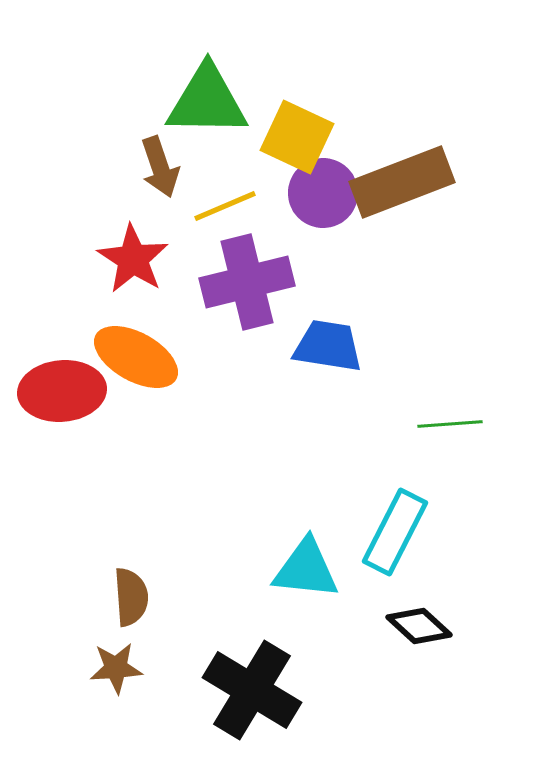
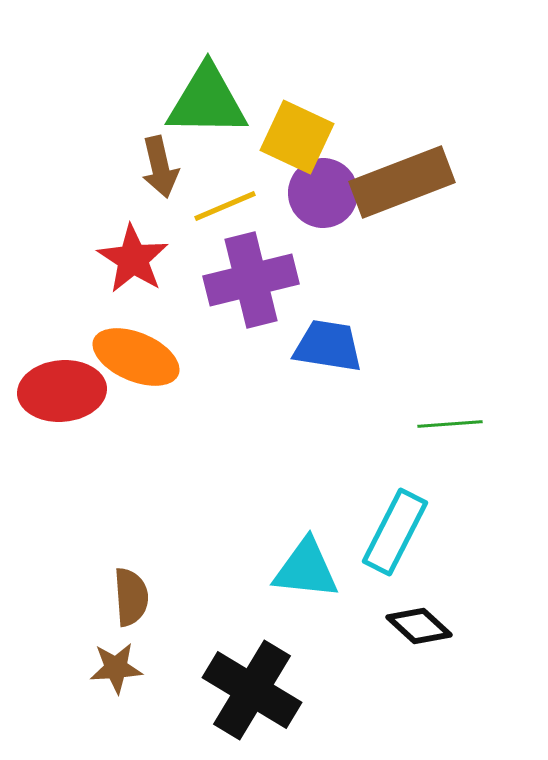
brown arrow: rotated 6 degrees clockwise
purple cross: moved 4 px right, 2 px up
orange ellipse: rotated 6 degrees counterclockwise
